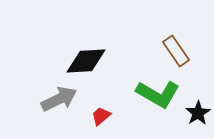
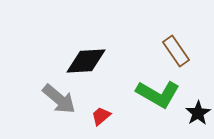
gray arrow: rotated 66 degrees clockwise
